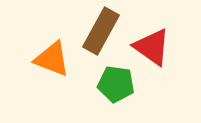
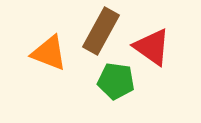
orange triangle: moved 3 px left, 6 px up
green pentagon: moved 3 px up
